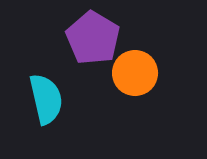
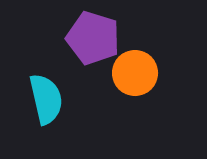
purple pentagon: rotated 14 degrees counterclockwise
